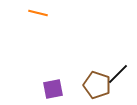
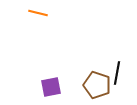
black line: moved 1 px left, 1 px up; rotated 35 degrees counterclockwise
purple square: moved 2 px left, 2 px up
